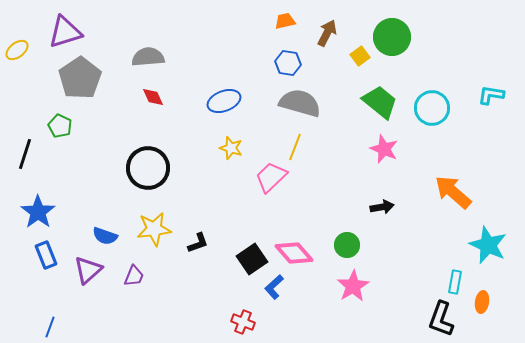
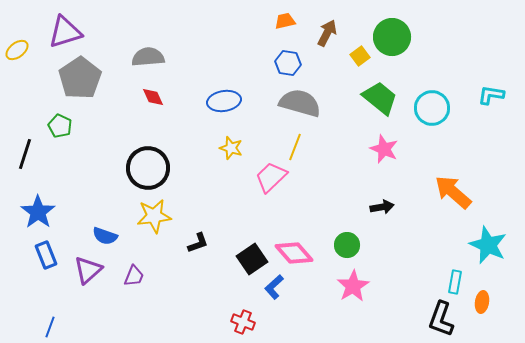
blue ellipse at (224, 101): rotated 12 degrees clockwise
green trapezoid at (380, 102): moved 4 px up
yellow star at (154, 229): moved 13 px up
